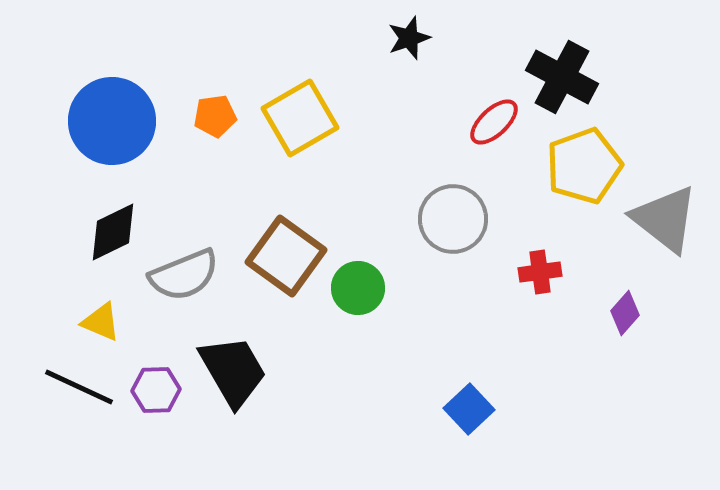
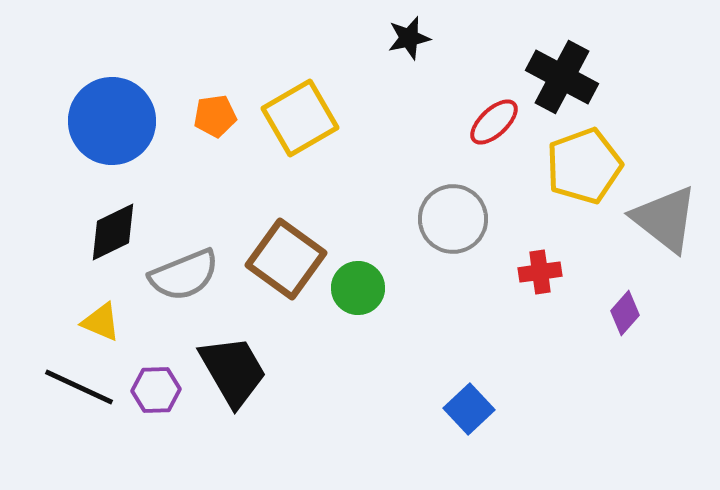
black star: rotated 6 degrees clockwise
brown square: moved 3 px down
